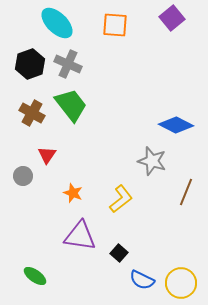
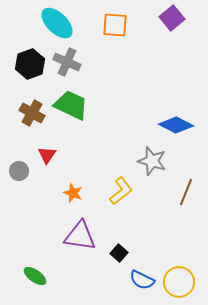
gray cross: moved 1 px left, 2 px up
green trapezoid: rotated 27 degrees counterclockwise
gray circle: moved 4 px left, 5 px up
yellow L-shape: moved 8 px up
yellow circle: moved 2 px left, 1 px up
